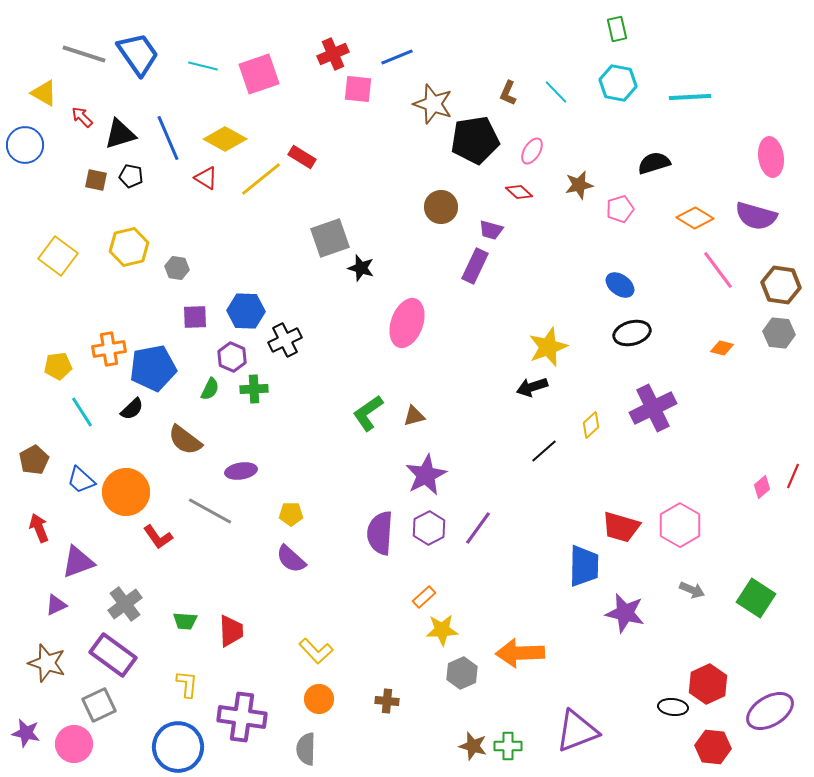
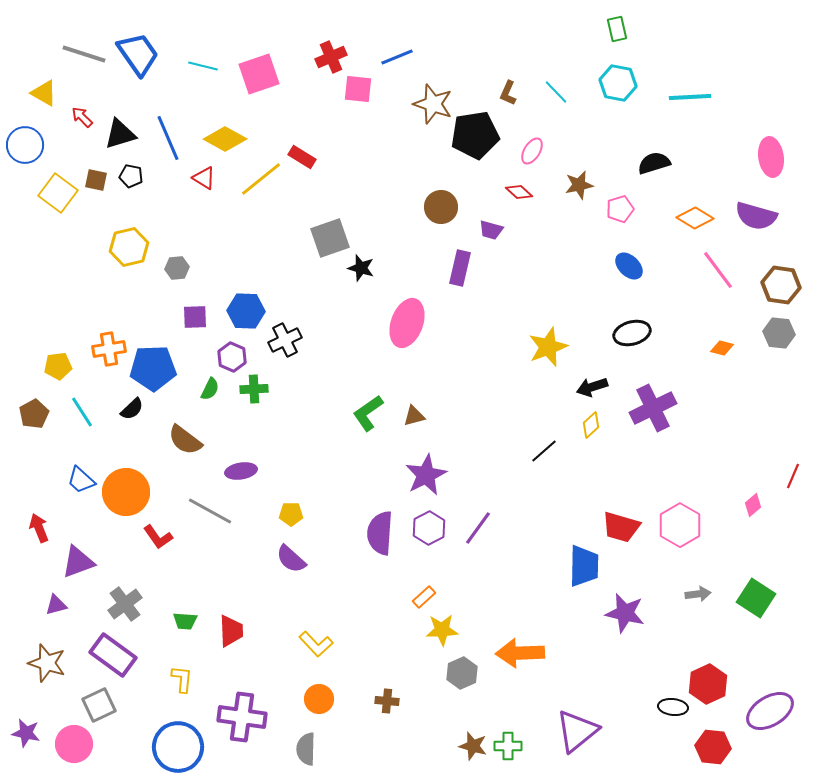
red cross at (333, 54): moved 2 px left, 3 px down
black pentagon at (475, 140): moved 5 px up
red triangle at (206, 178): moved 2 px left
yellow square at (58, 256): moved 63 px up
purple rectangle at (475, 266): moved 15 px left, 2 px down; rotated 12 degrees counterclockwise
gray hexagon at (177, 268): rotated 15 degrees counterclockwise
blue ellipse at (620, 285): moved 9 px right, 19 px up; rotated 8 degrees clockwise
blue pentagon at (153, 368): rotated 9 degrees clockwise
black arrow at (532, 387): moved 60 px right
brown pentagon at (34, 460): moved 46 px up
pink diamond at (762, 487): moved 9 px left, 18 px down
gray arrow at (692, 590): moved 6 px right, 4 px down; rotated 30 degrees counterclockwise
purple triangle at (56, 605): rotated 10 degrees clockwise
yellow L-shape at (316, 651): moved 7 px up
yellow L-shape at (187, 684): moved 5 px left, 5 px up
purple triangle at (577, 731): rotated 18 degrees counterclockwise
